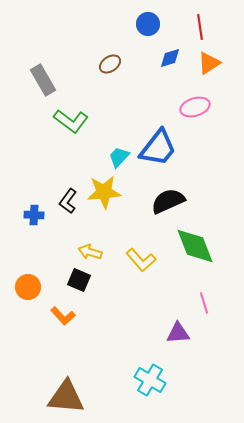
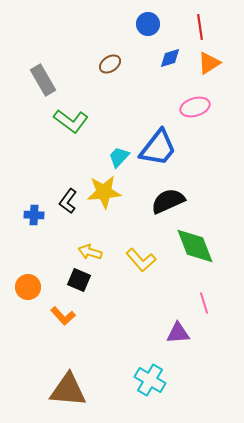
brown triangle: moved 2 px right, 7 px up
